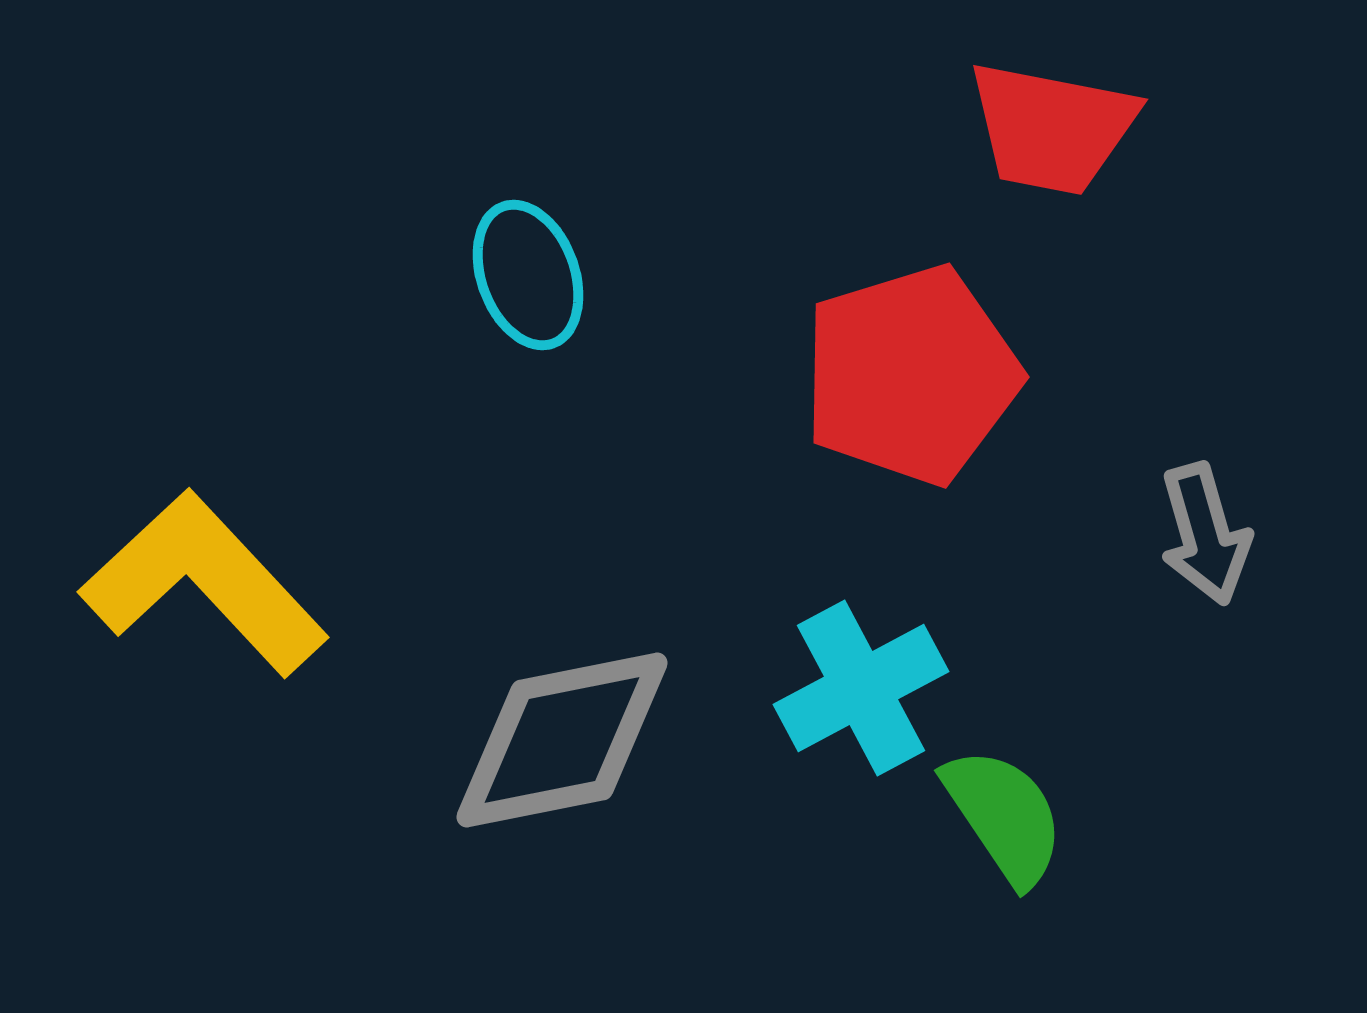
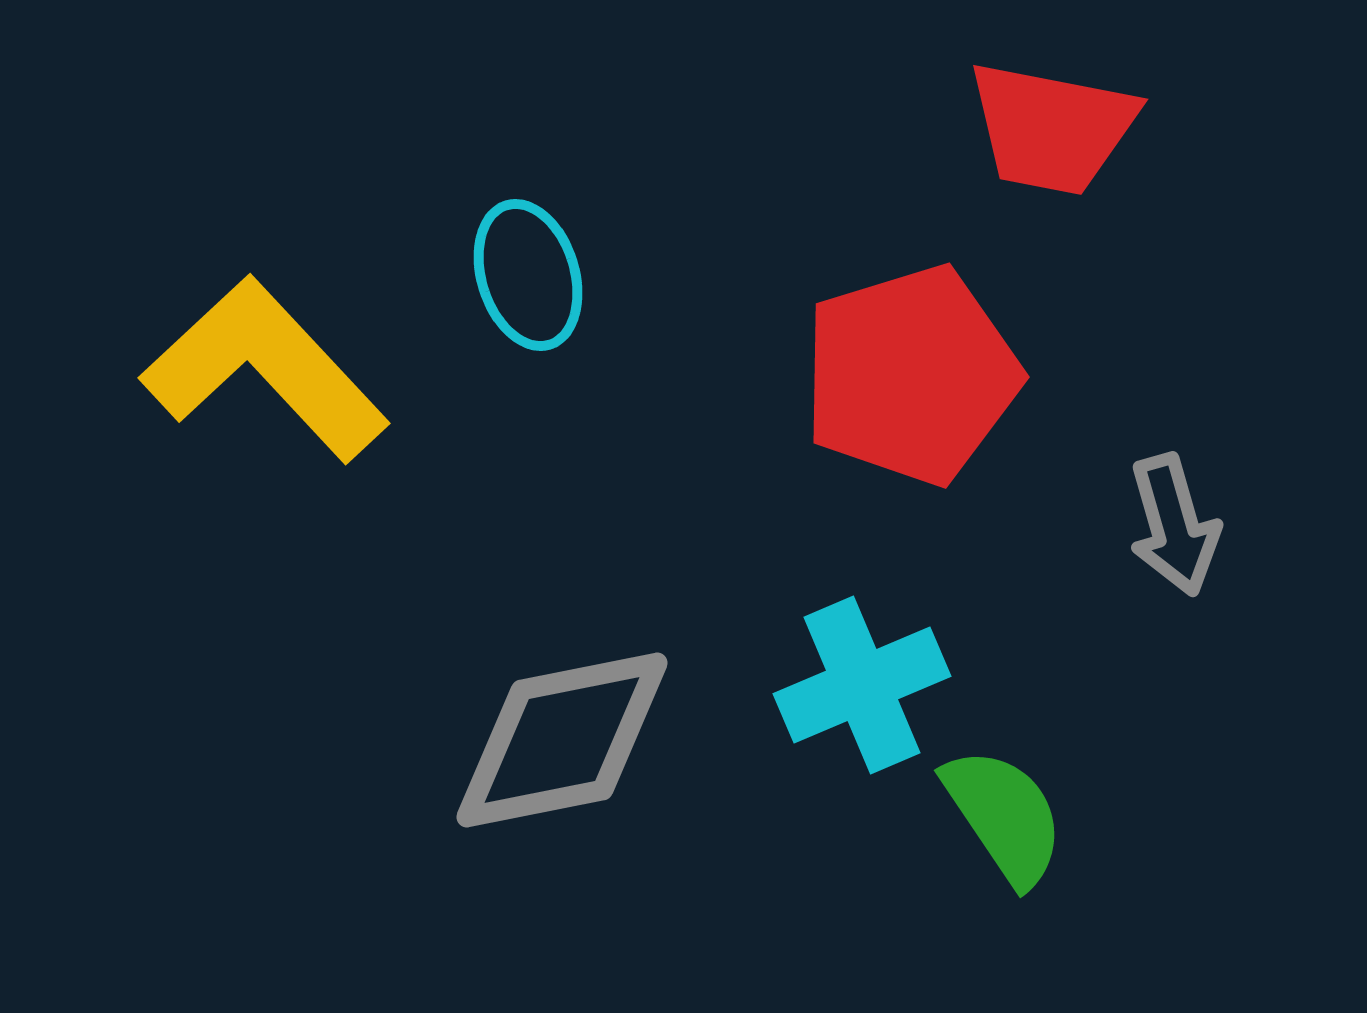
cyan ellipse: rotated 3 degrees clockwise
gray arrow: moved 31 px left, 9 px up
yellow L-shape: moved 61 px right, 214 px up
cyan cross: moved 1 px right, 3 px up; rotated 5 degrees clockwise
